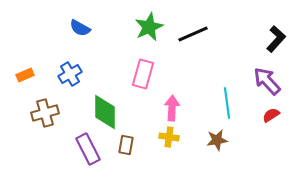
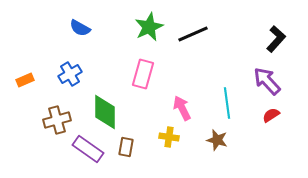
orange rectangle: moved 5 px down
pink arrow: moved 10 px right; rotated 30 degrees counterclockwise
brown cross: moved 12 px right, 7 px down
brown star: rotated 25 degrees clockwise
brown rectangle: moved 2 px down
purple rectangle: rotated 28 degrees counterclockwise
